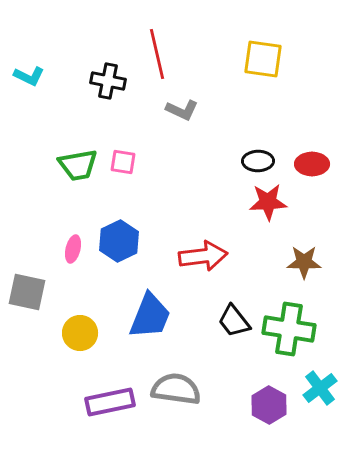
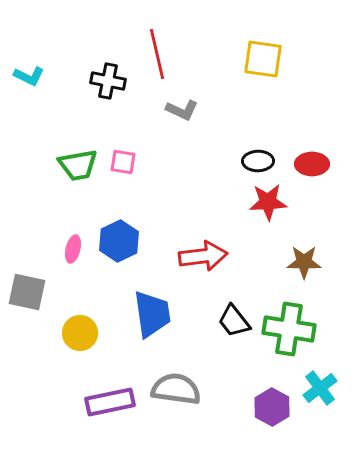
blue trapezoid: moved 2 px right, 2 px up; rotated 30 degrees counterclockwise
purple hexagon: moved 3 px right, 2 px down
